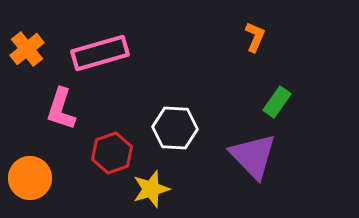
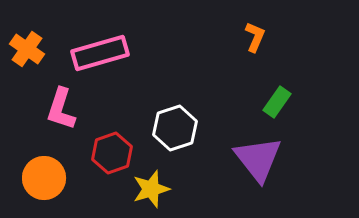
orange cross: rotated 16 degrees counterclockwise
white hexagon: rotated 21 degrees counterclockwise
purple triangle: moved 5 px right, 3 px down; rotated 6 degrees clockwise
orange circle: moved 14 px right
